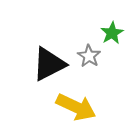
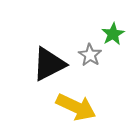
green star: moved 1 px right, 1 px down
gray star: moved 1 px right, 1 px up
